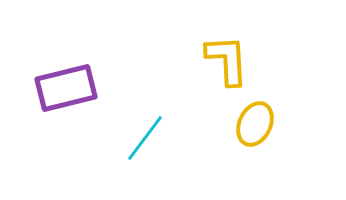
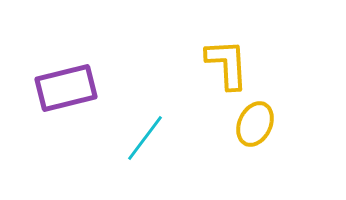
yellow L-shape: moved 4 px down
